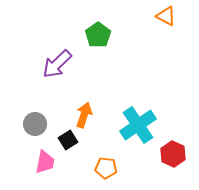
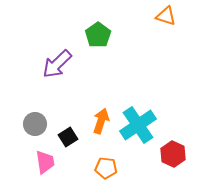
orange triangle: rotated 10 degrees counterclockwise
orange arrow: moved 17 px right, 6 px down
black square: moved 3 px up
pink trapezoid: rotated 20 degrees counterclockwise
